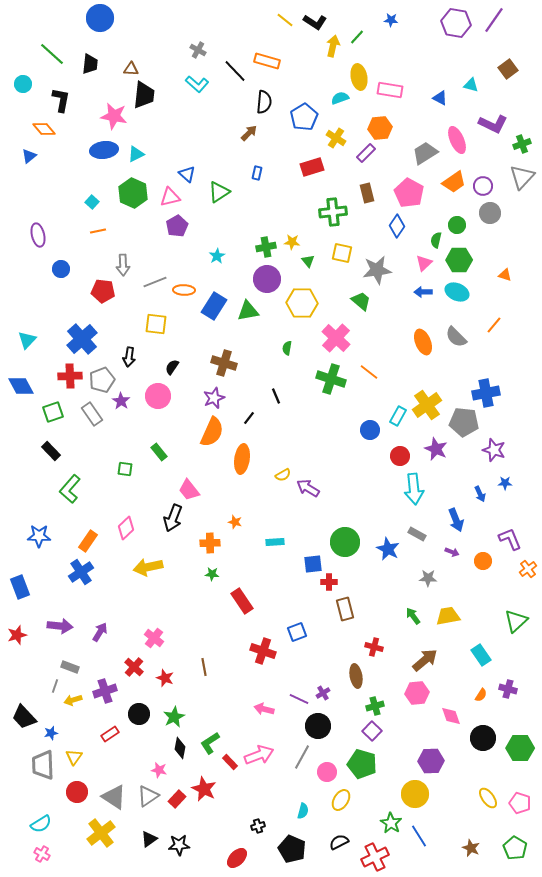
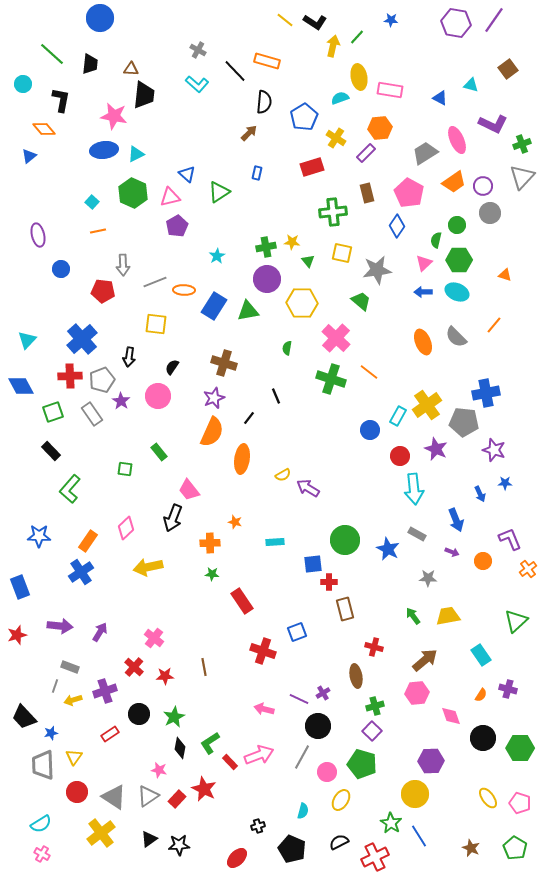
green circle at (345, 542): moved 2 px up
red star at (165, 678): moved 2 px up; rotated 24 degrees counterclockwise
